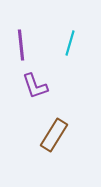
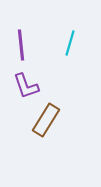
purple L-shape: moved 9 px left
brown rectangle: moved 8 px left, 15 px up
